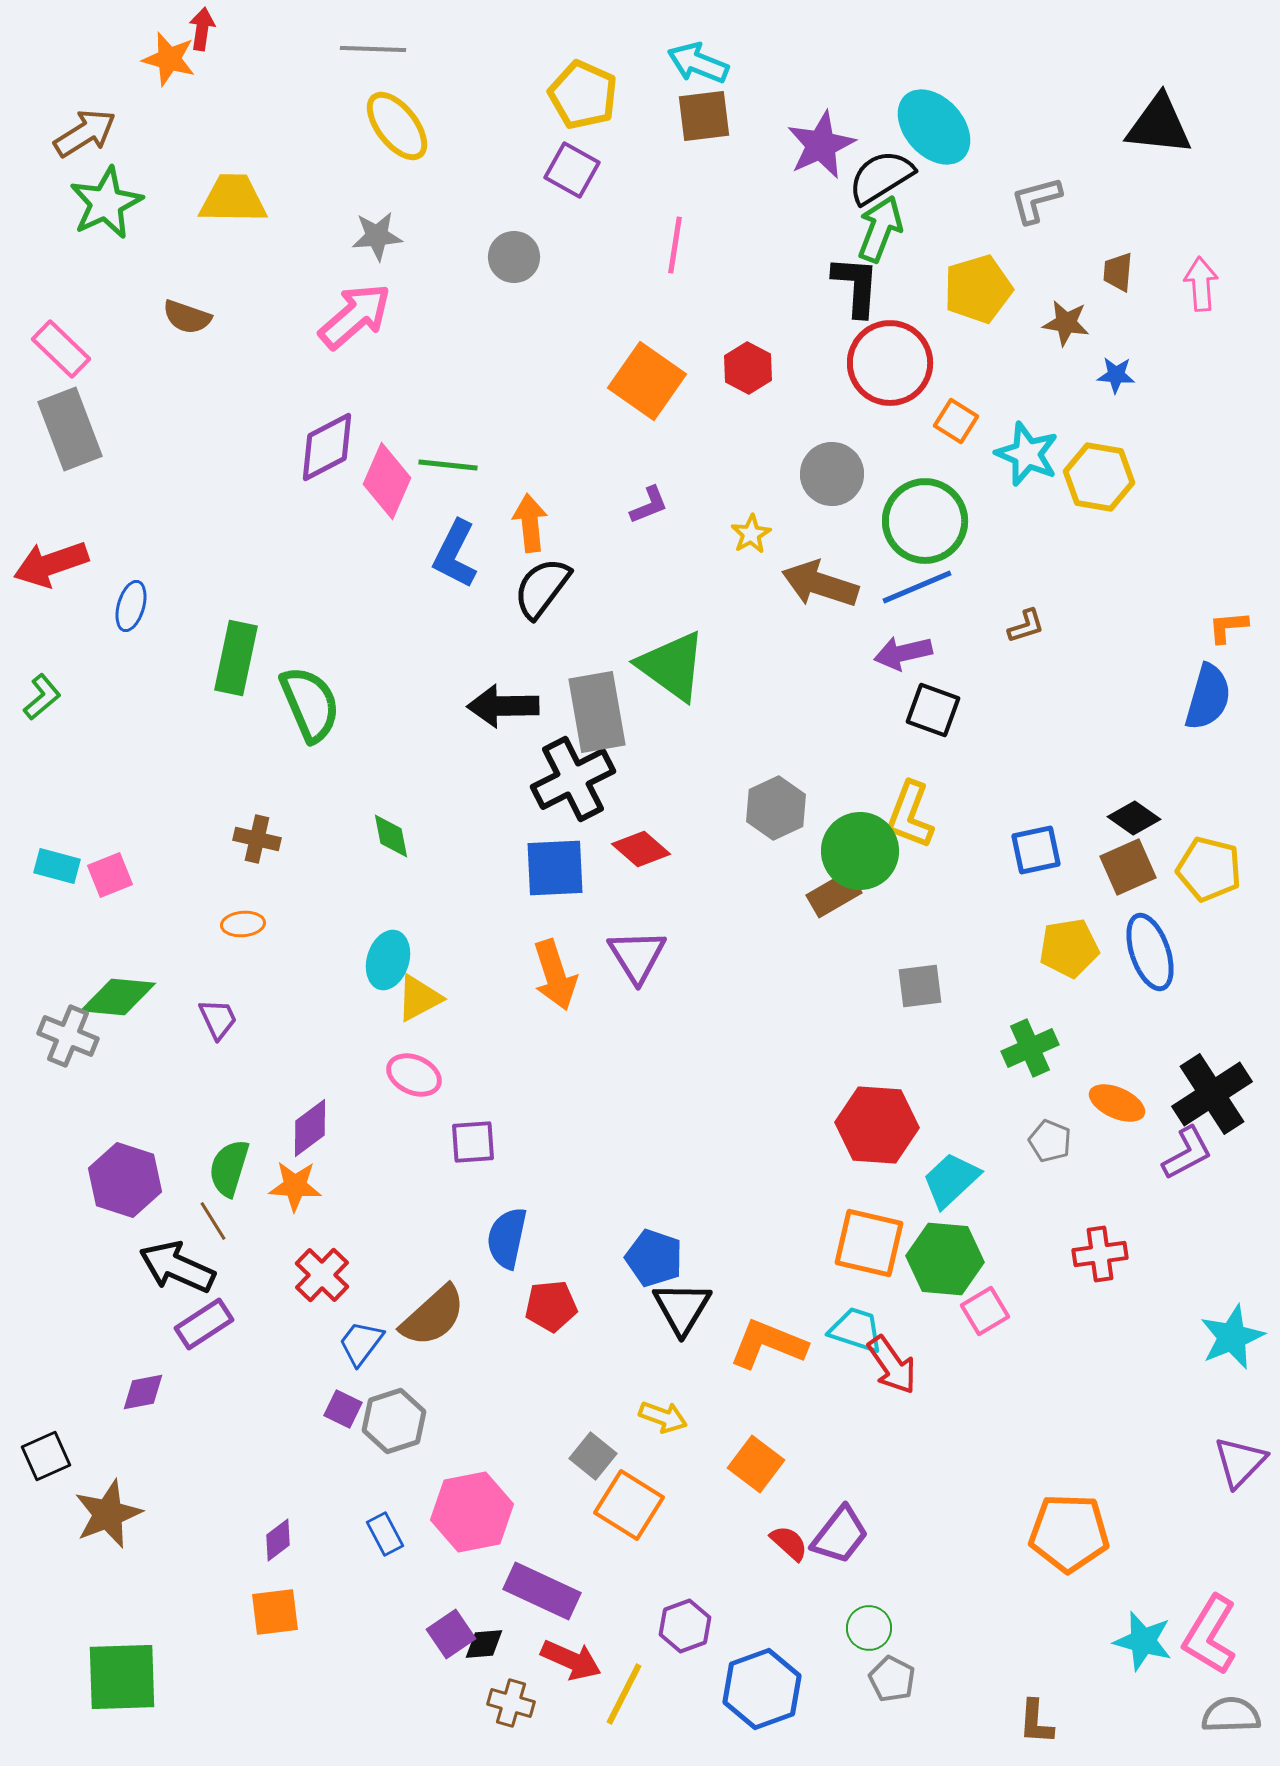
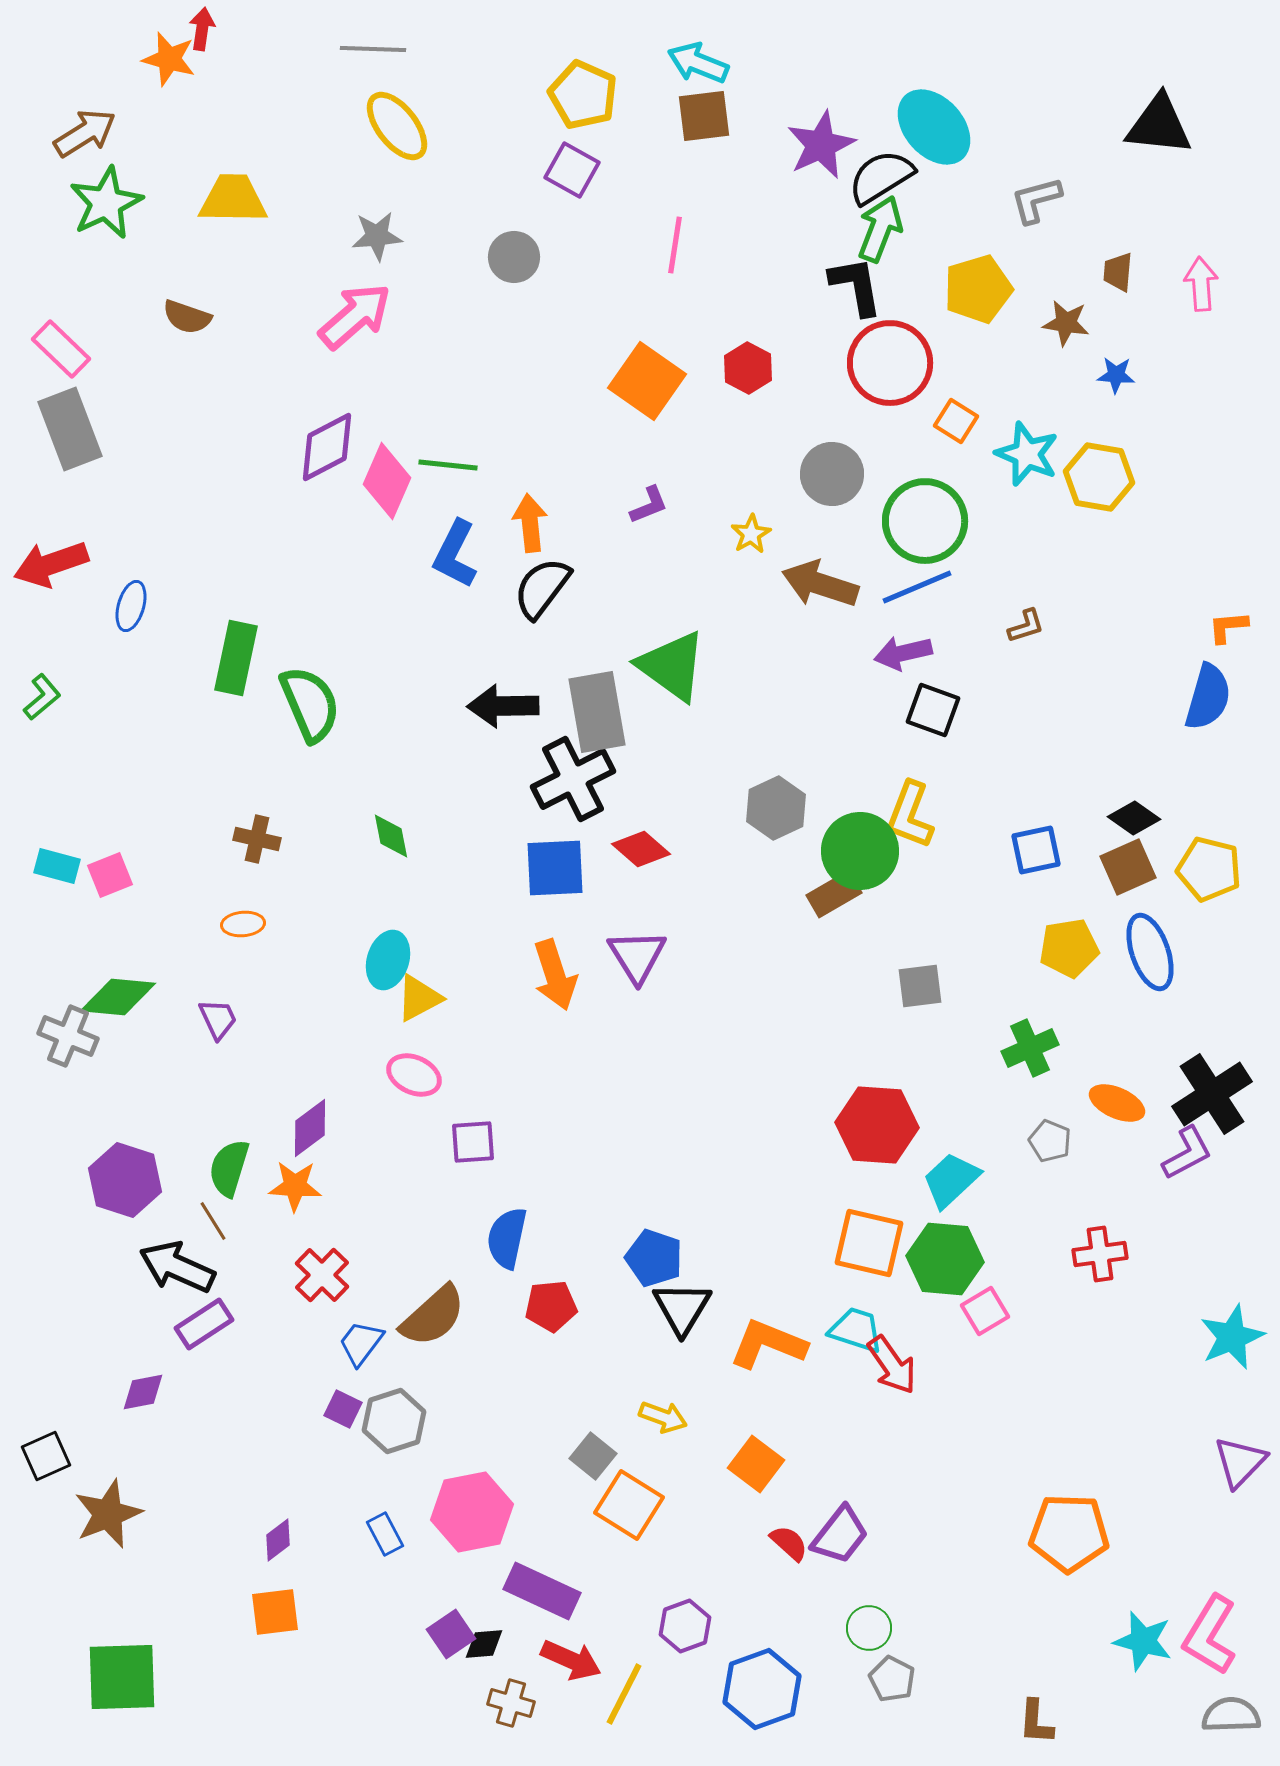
black L-shape at (856, 286): rotated 14 degrees counterclockwise
